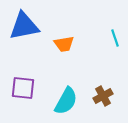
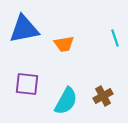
blue triangle: moved 3 px down
purple square: moved 4 px right, 4 px up
